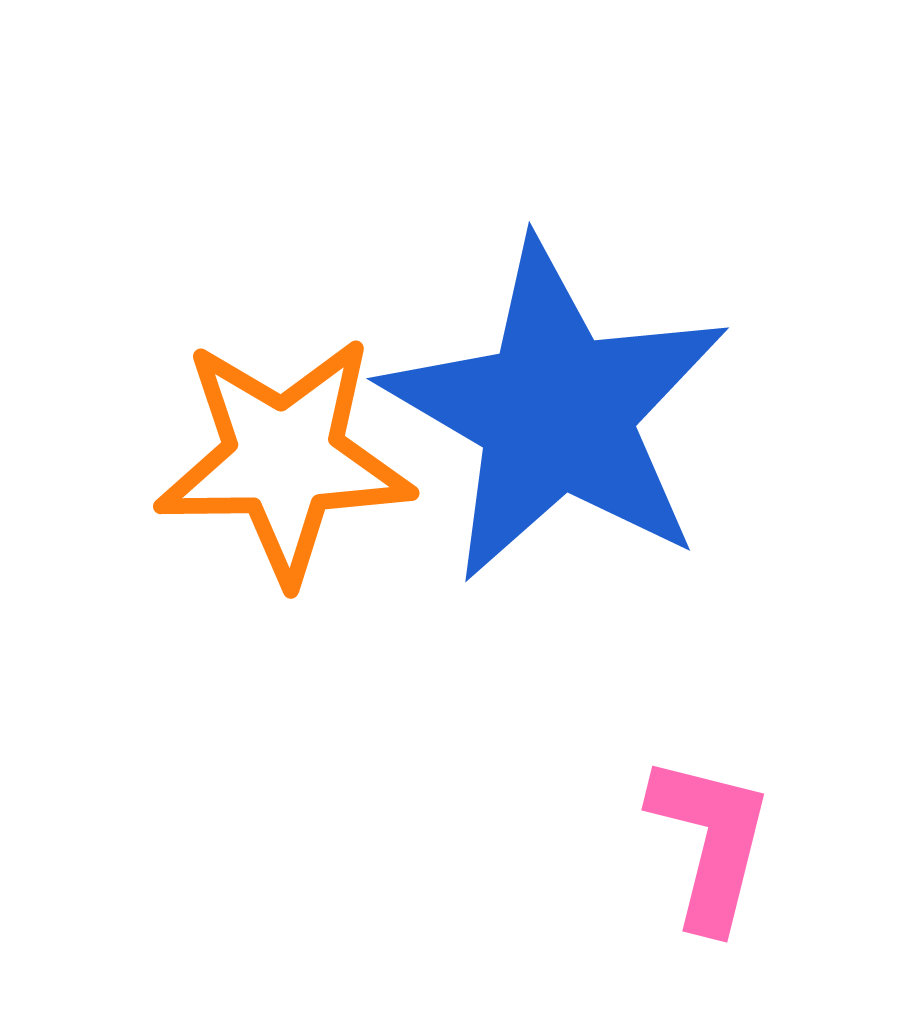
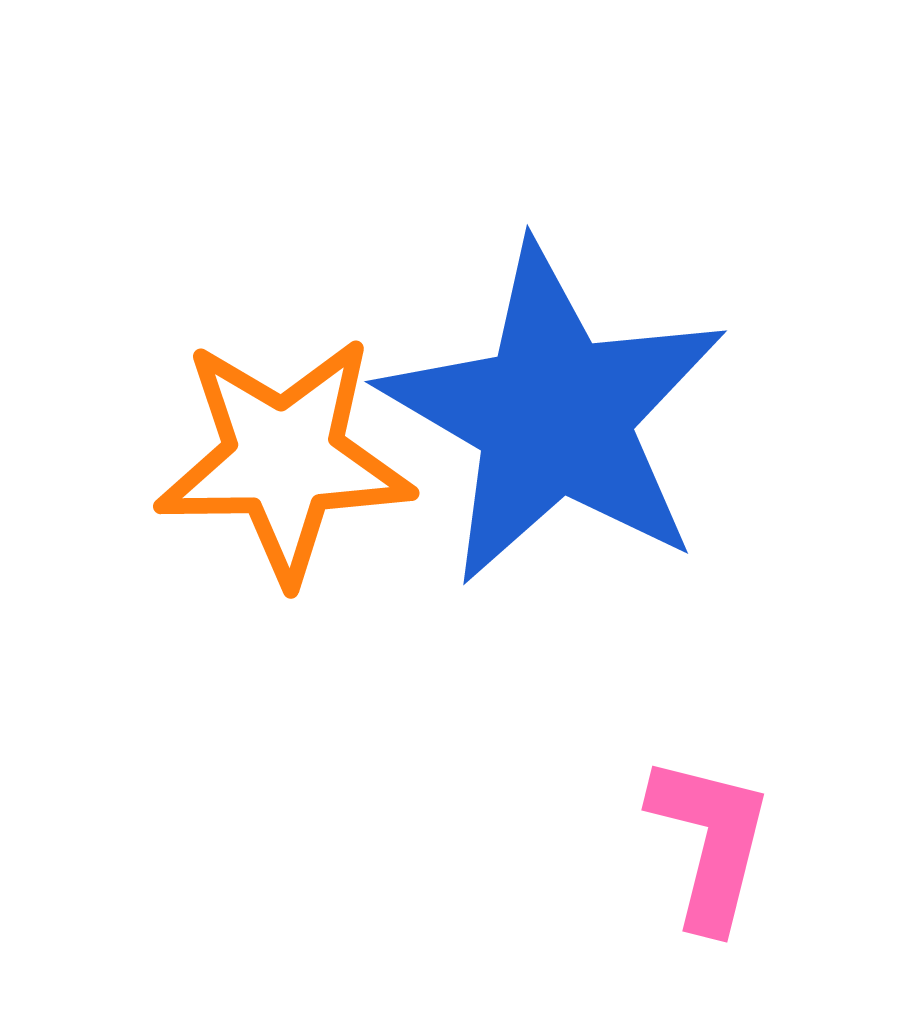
blue star: moved 2 px left, 3 px down
